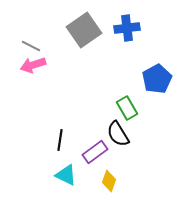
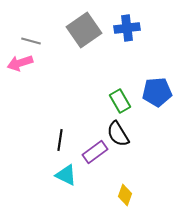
gray line: moved 5 px up; rotated 12 degrees counterclockwise
pink arrow: moved 13 px left, 2 px up
blue pentagon: moved 13 px down; rotated 24 degrees clockwise
green rectangle: moved 7 px left, 7 px up
yellow diamond: moved 16 px right, 14 px down
